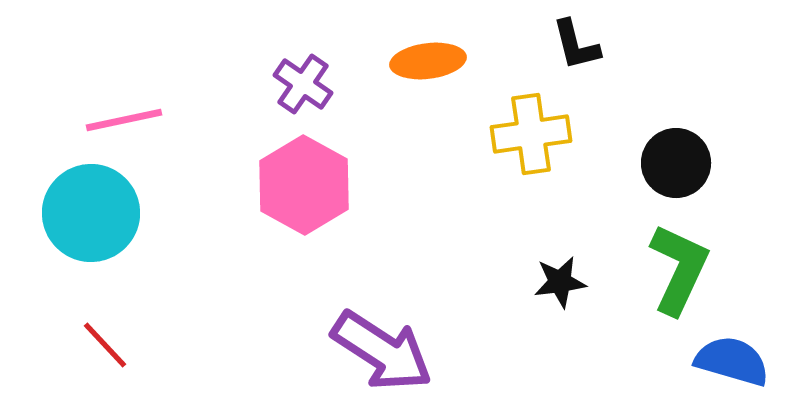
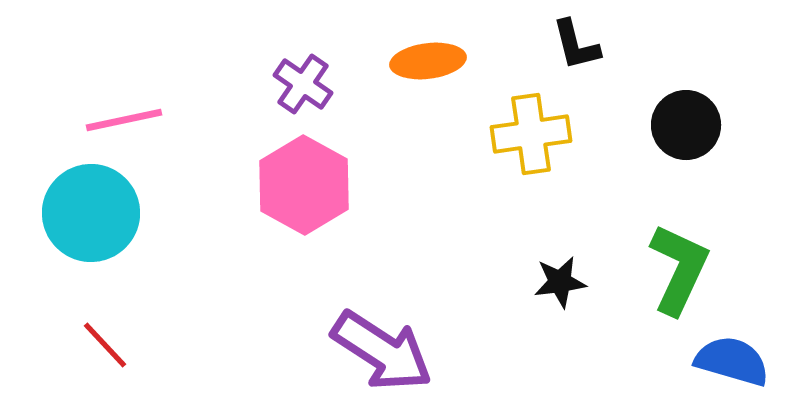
black circle: moved 10 px right, 38 px up
